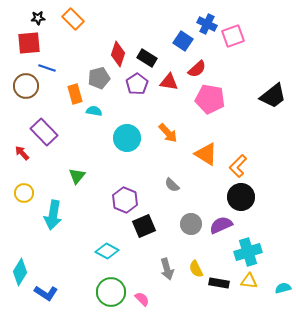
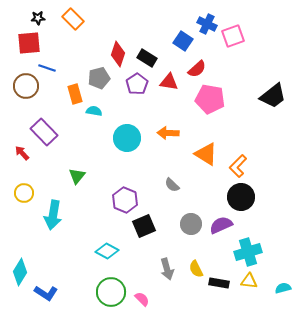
orange arrow at (168, 133): rotated 135 degrees clockwise
